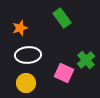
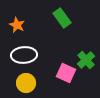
orange star: moved 3 px left, 3 px up; rotated 28 degrees counterclockwise
white ellipse: moved 4 px left
pink square: moved 2 px right
